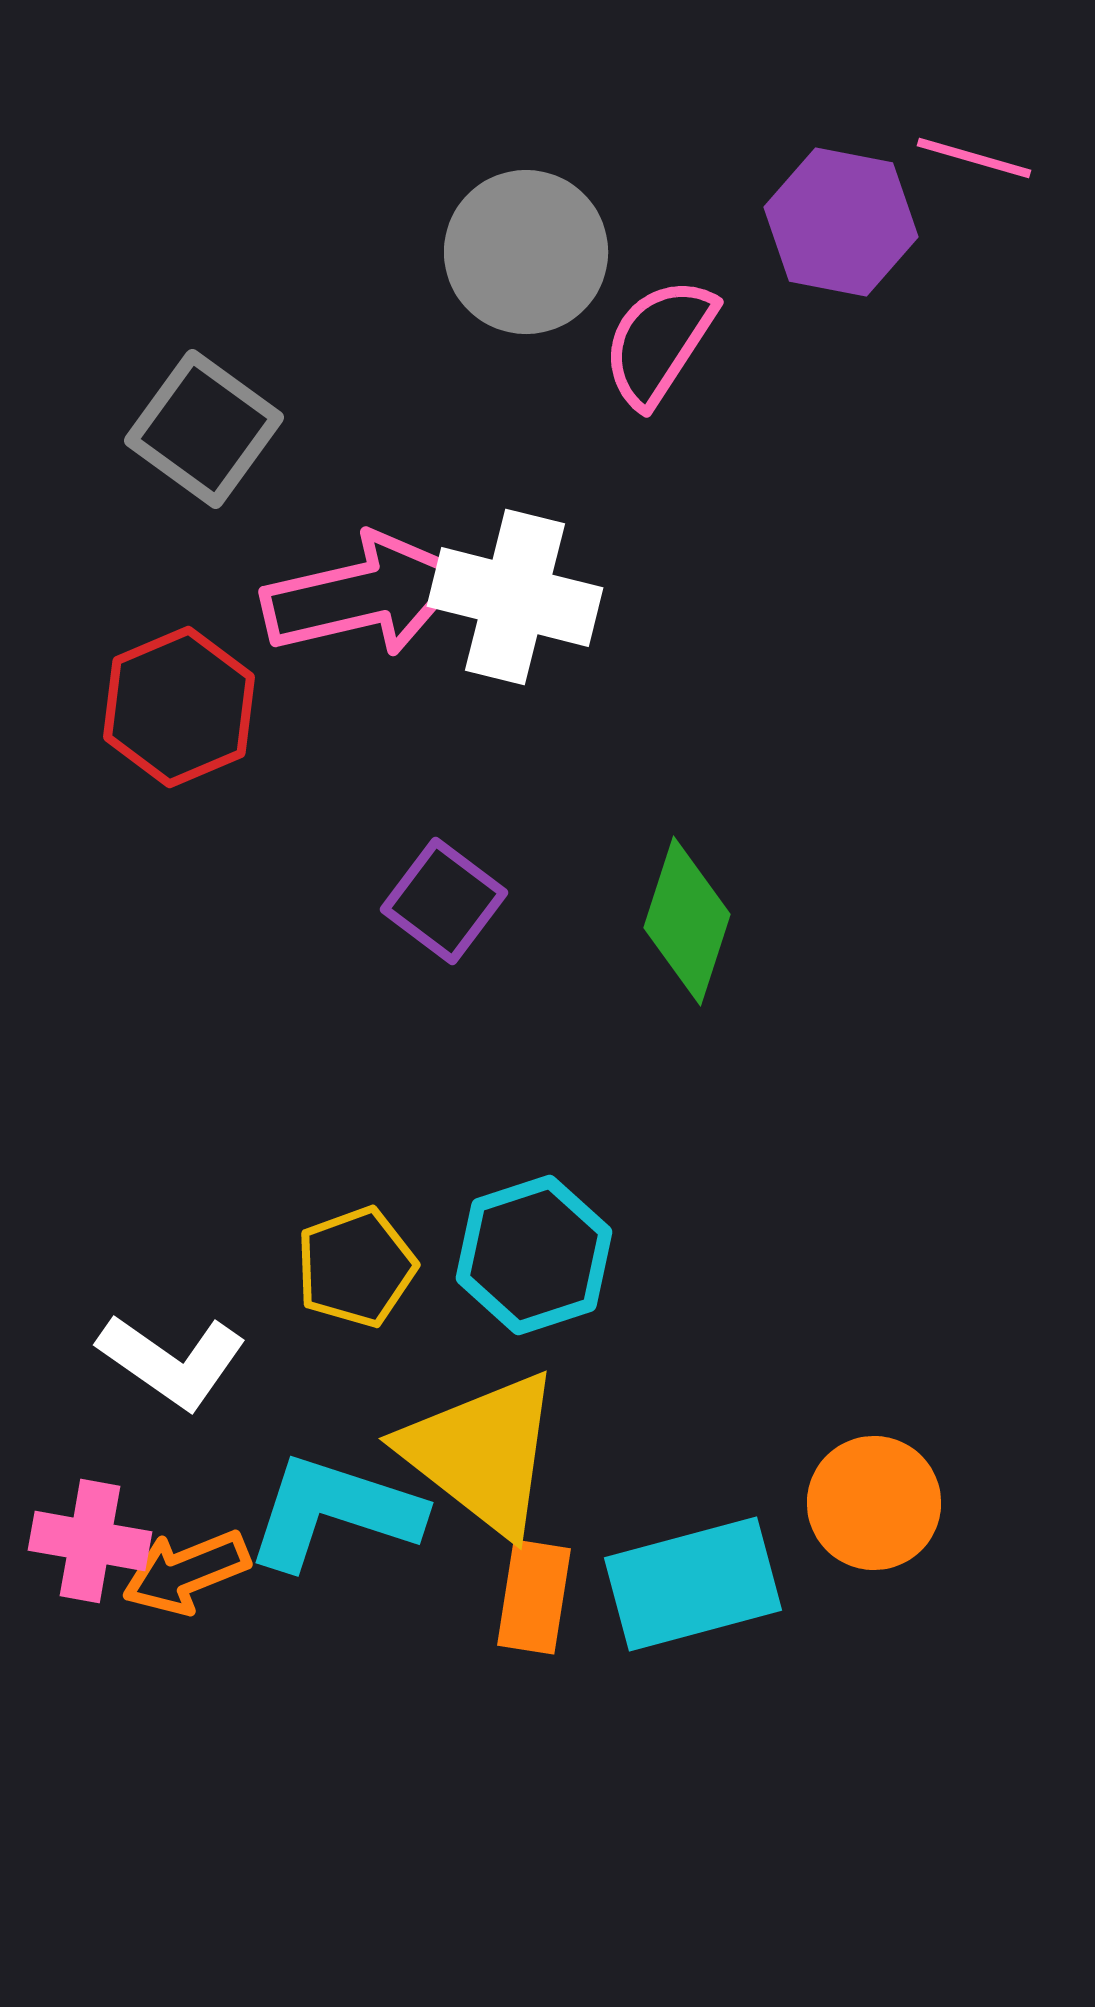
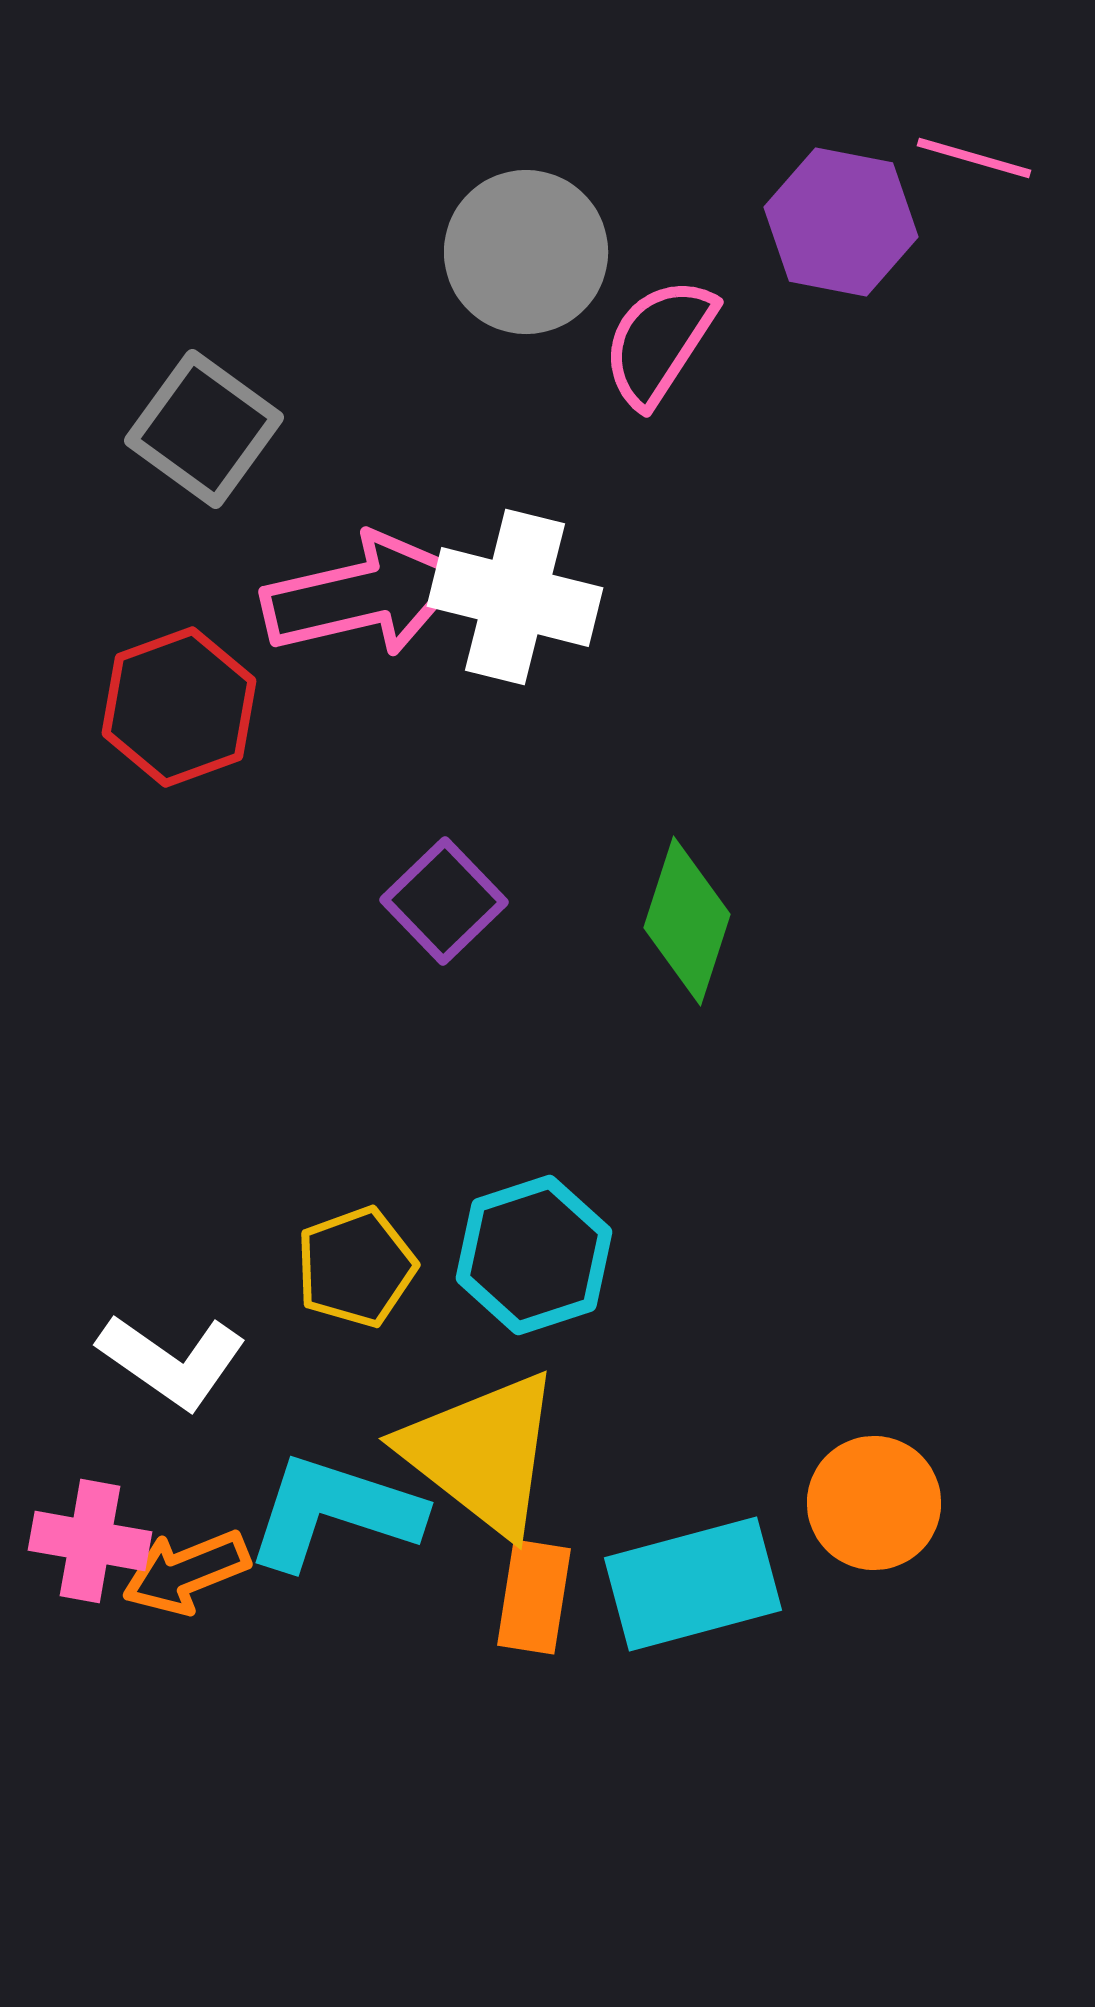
red hexagon: rotated 3 degrees clockwise
purple square: rotated 9 degrees clockwise
